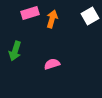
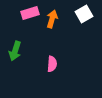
white square: moved 6 px left, 2 px up
pink semicircle: rotated 112 degrees clockwise
